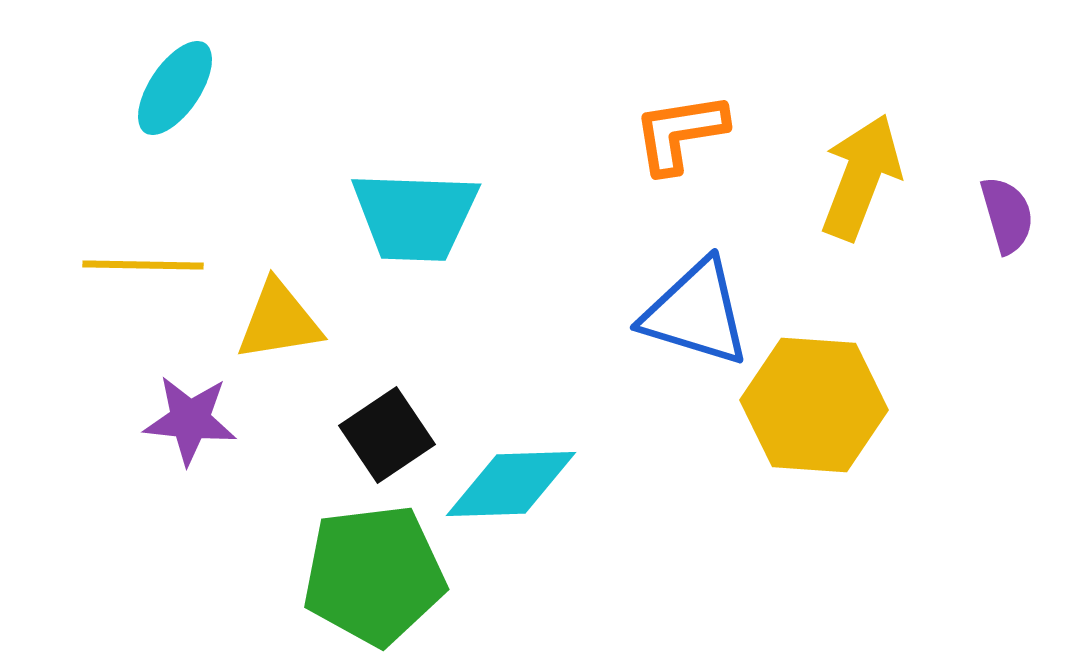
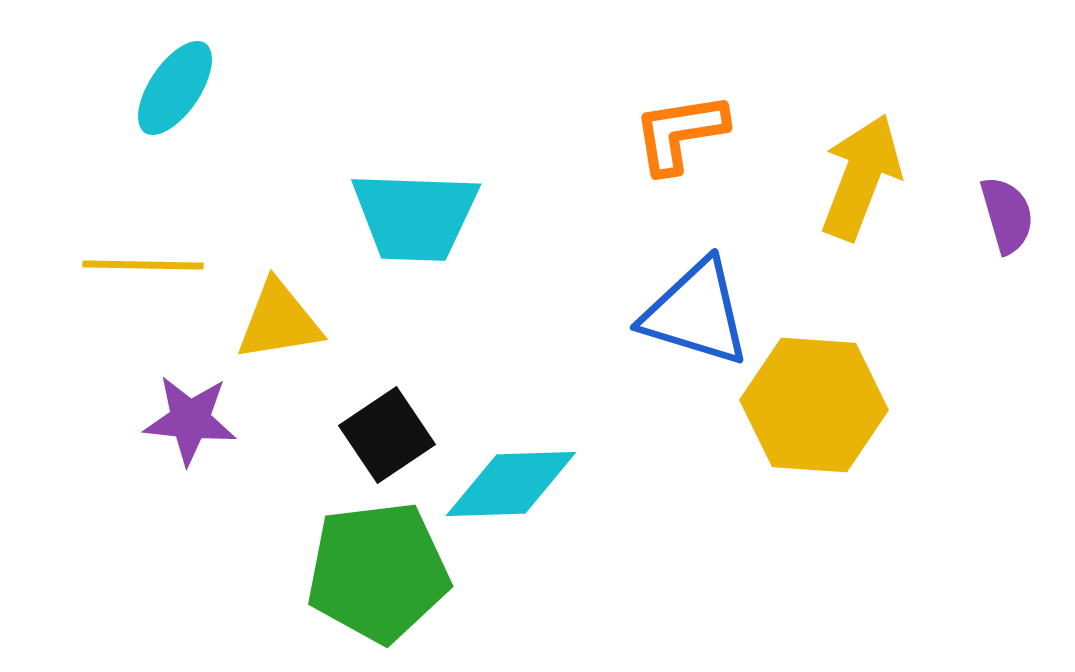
green pentagon: moved 4 px right, 3 px up
